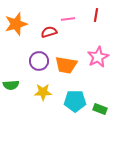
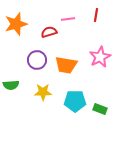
pink star: moved 2 px right
purple circle: moved 2 px left, 1 px up
